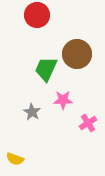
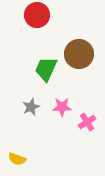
brown circle: moved 2 px right
pink star: moved 1 px left, 7 px down
gray star: moved 1 px left, 5 px up; rotated 18 degrees clockwise
pink cross: moved 1 px left, 1 px up
yellow semicircle: moved 2 px right
